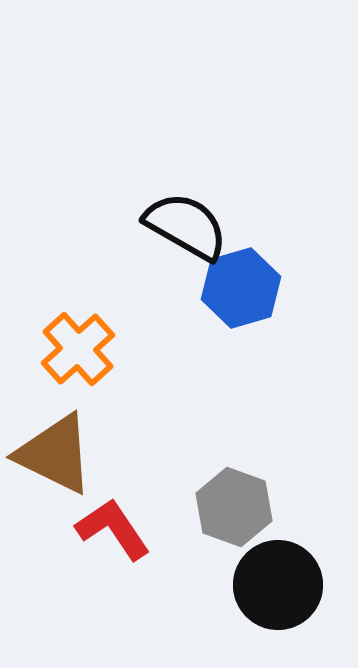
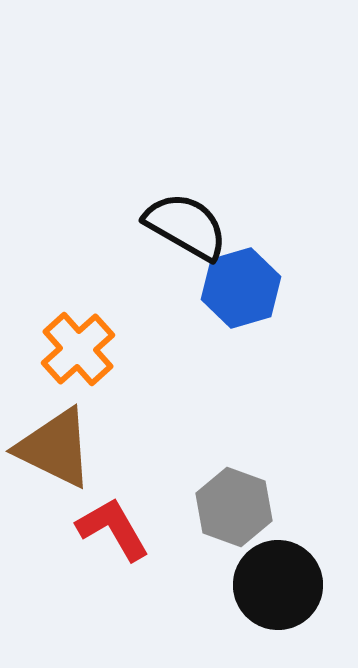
brown triangle: moved 6 px up
red L-shape: rotated 4 degrees clockwise
